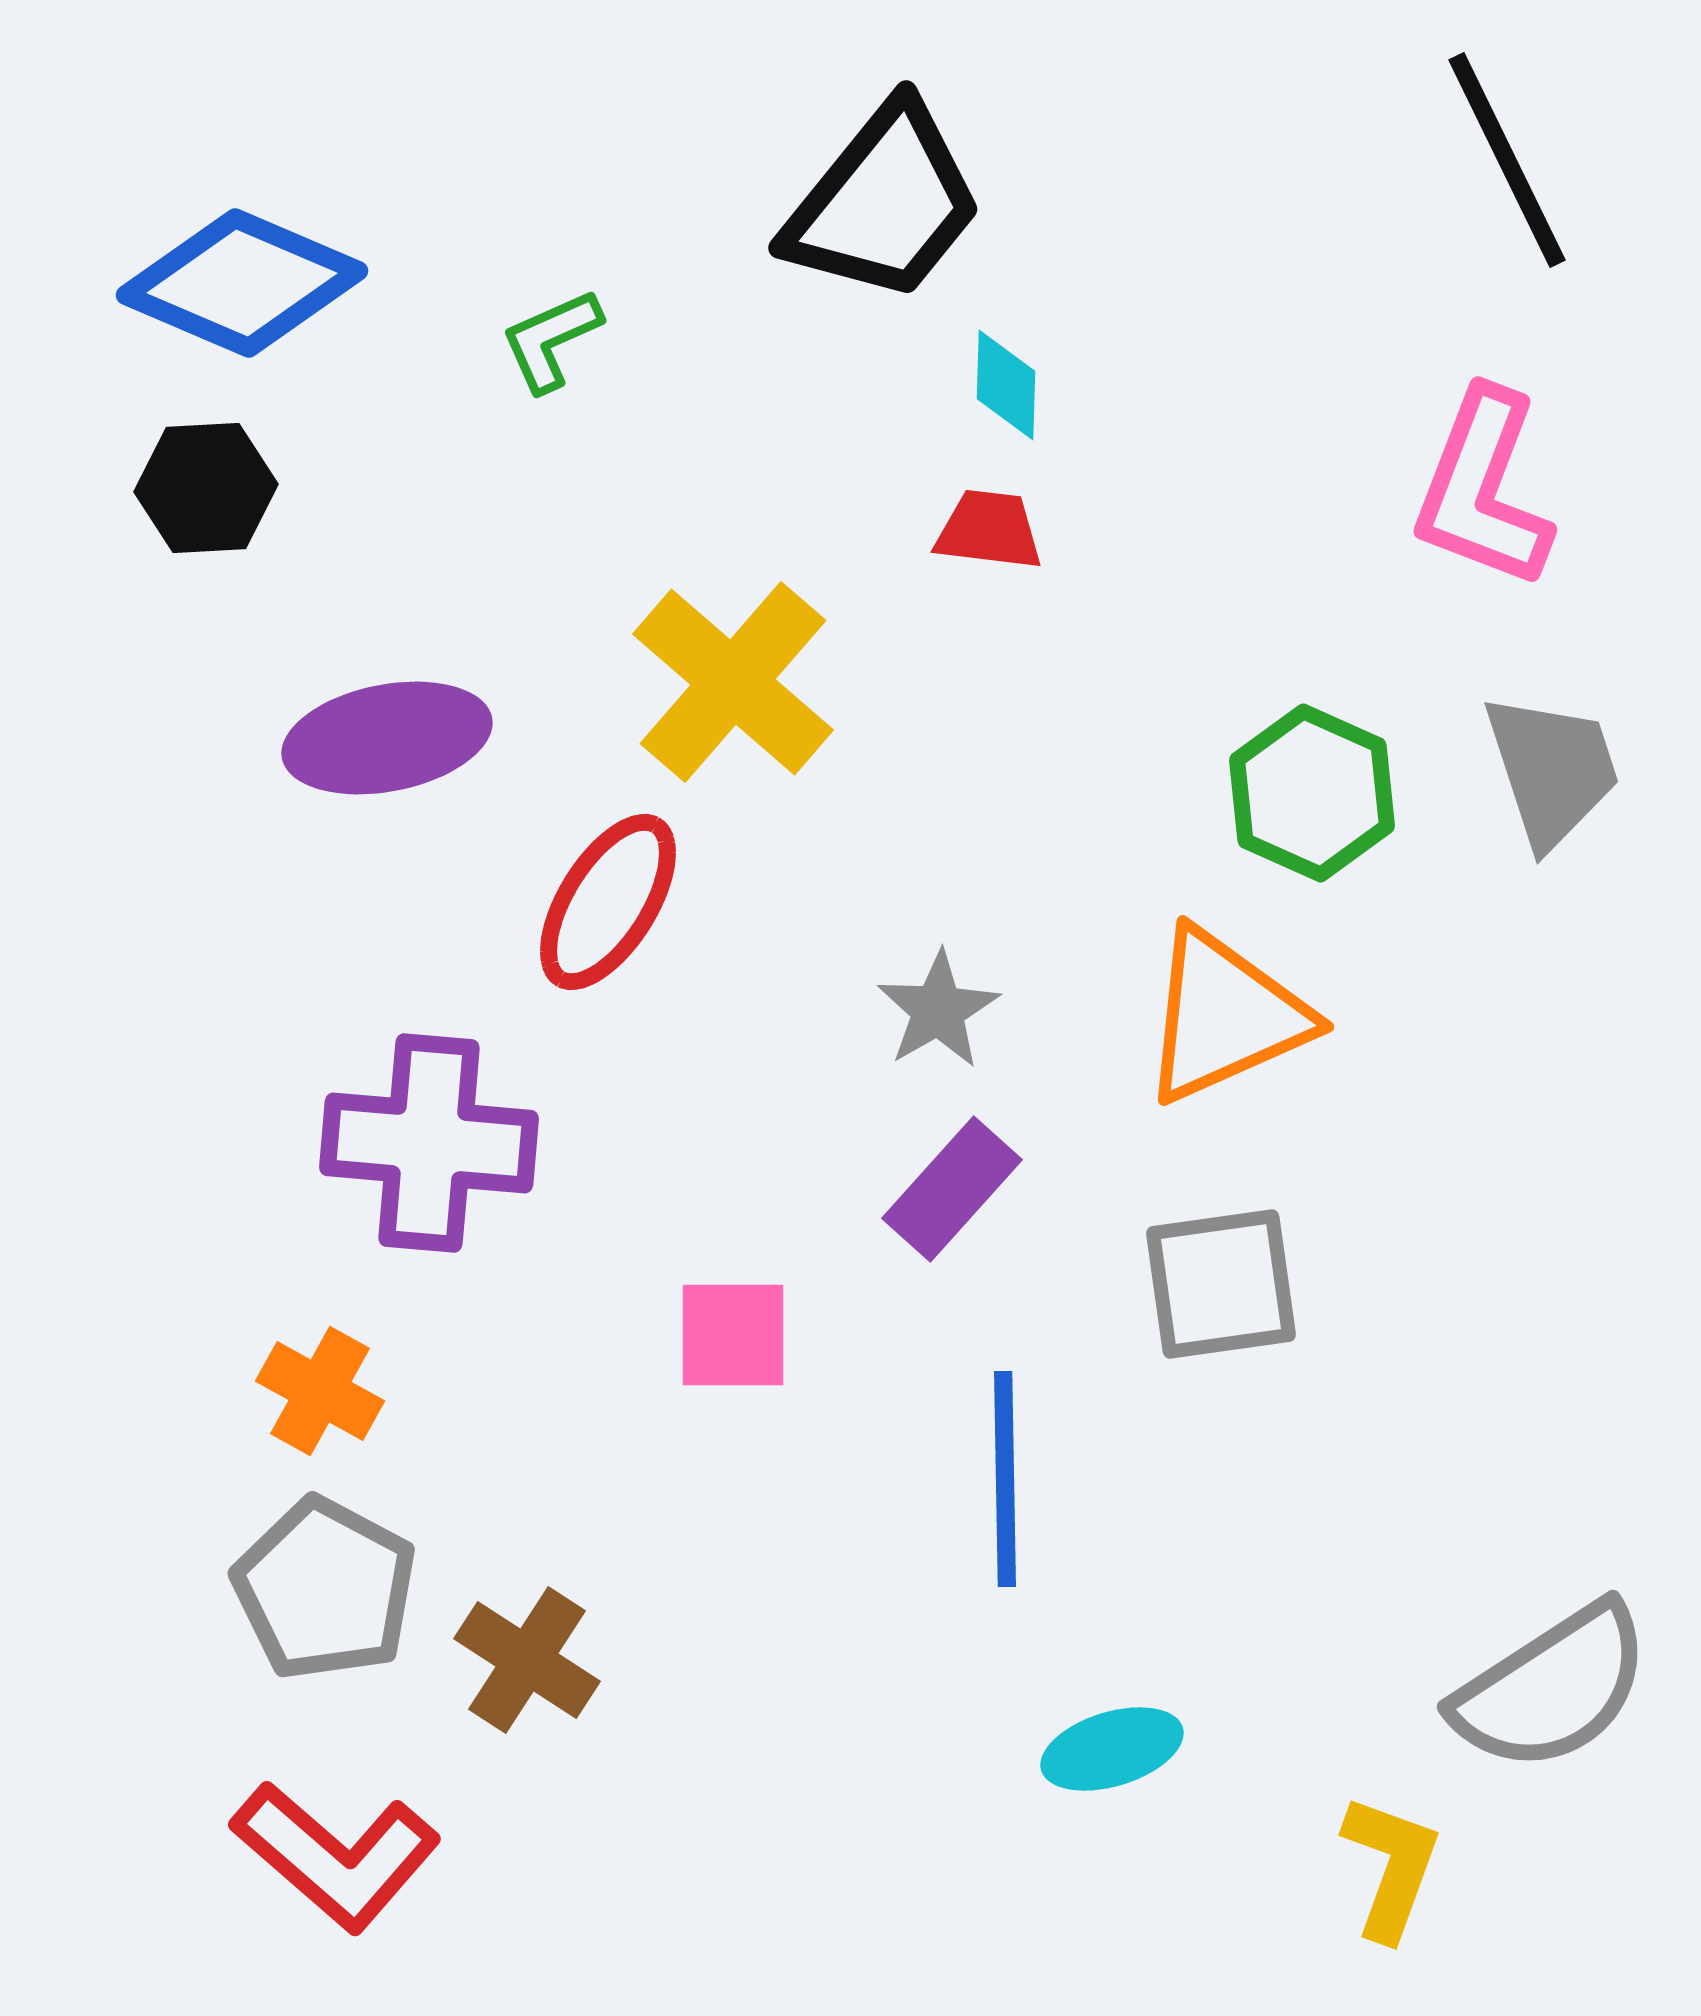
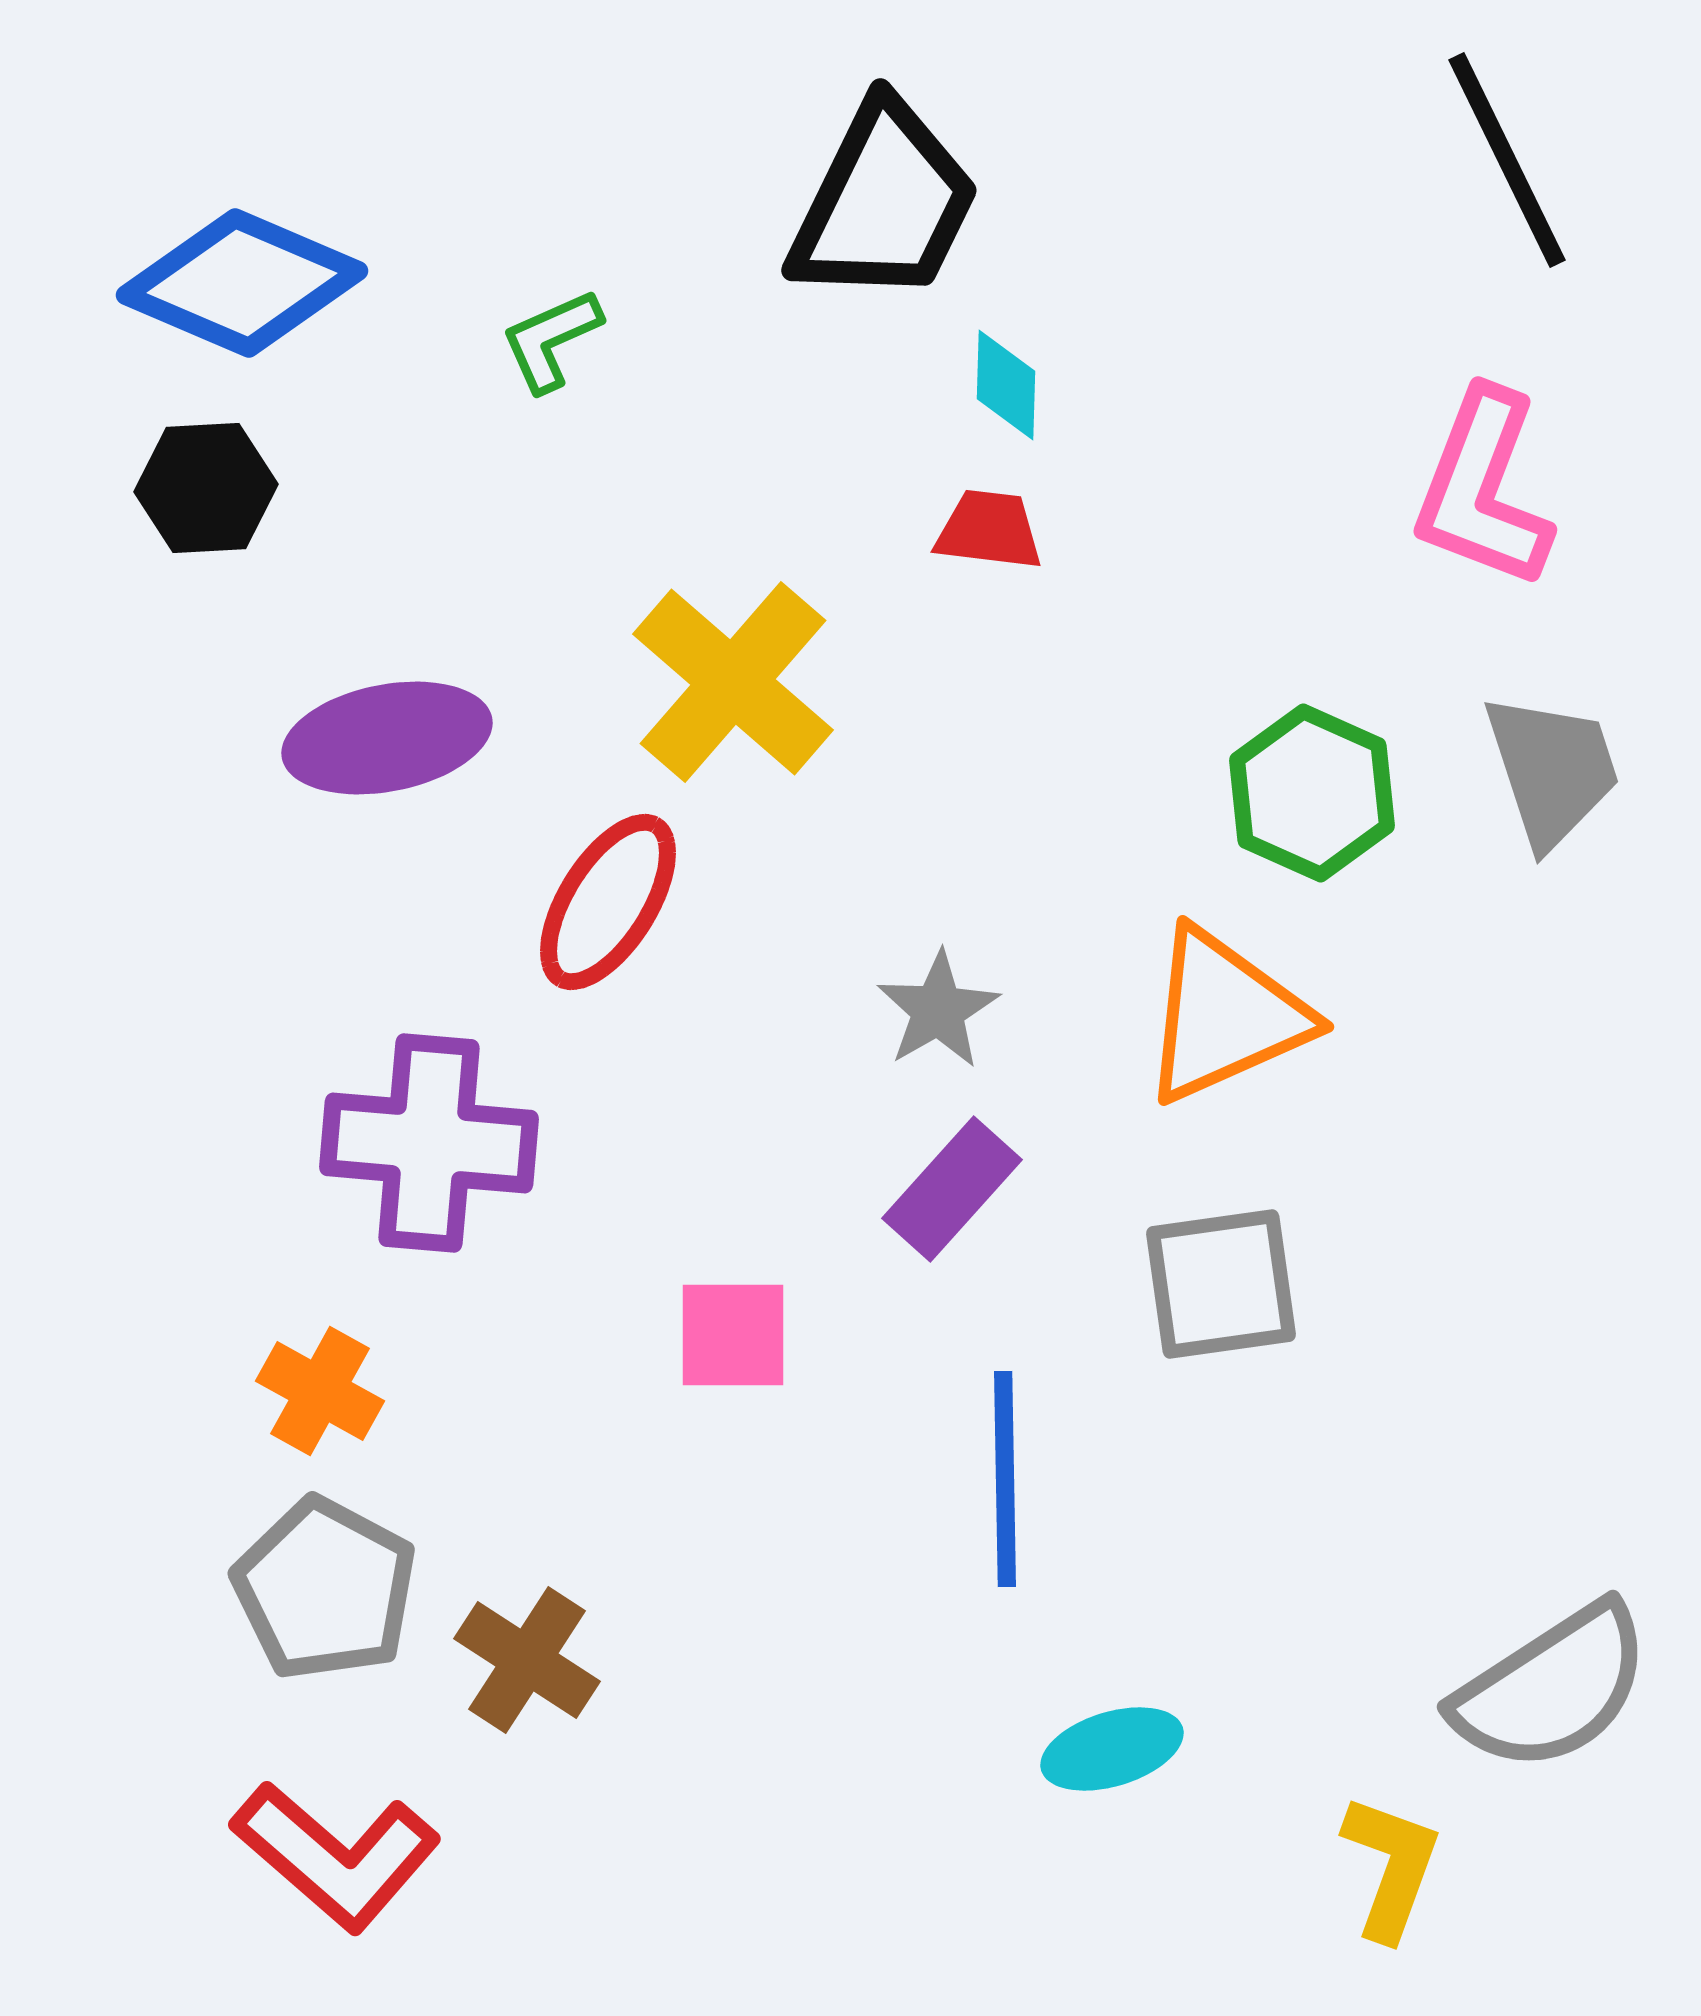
black trapezoid: rotated 13 degrees counterclockwise
